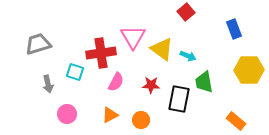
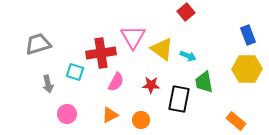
blue rectangle: moved 14 px right, 6 px down
yellow hexagon: moved 2 px left, 1 px up
